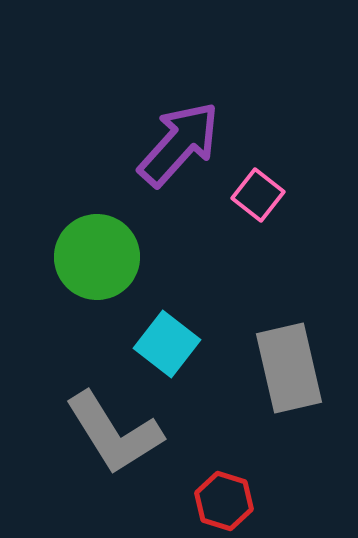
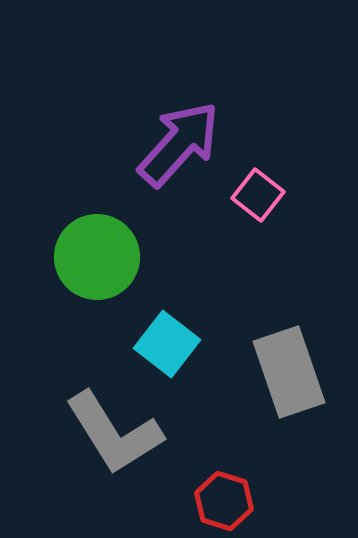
gray rectangle: moved 4 px down; rotated 6 degrees counterclockwise
